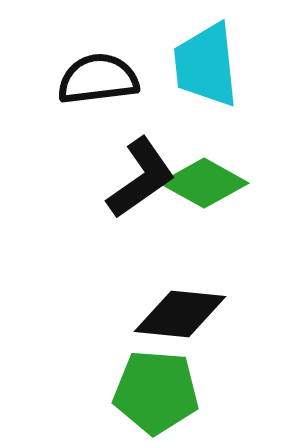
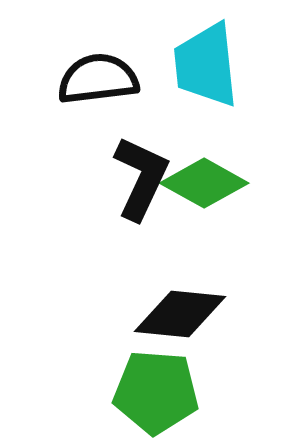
black L-shape: rotated 30 degrees counterclockwise
